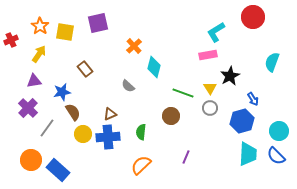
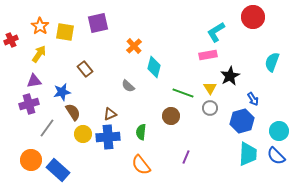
purple cross: moved 1 px right, 4 px up; rotated 30 degrees clockwise
orange semicircle: rotated 85 degrees counterclockwise
